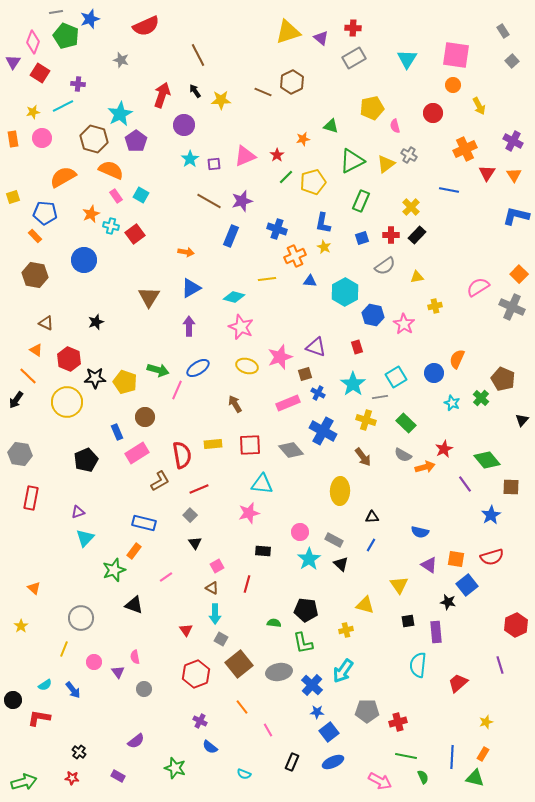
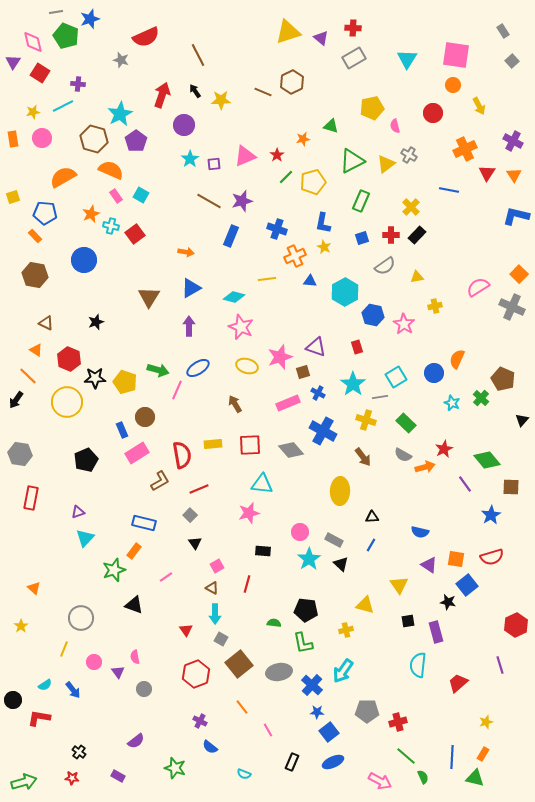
red semicircle at (146, 26): moved 11 px down
pink diamond at (33, 42): rotated 35 degrees counterclockwise
brown square at (305, 374): moved 2 px left, 2 px up
blue rectangle at (117, 432): moved 5 px right, 2 px up
purple rectangle at (436, 632): rotated 10 degrees counterclockwise
green line at (406, 756): rotated 30 degrees clockwise
